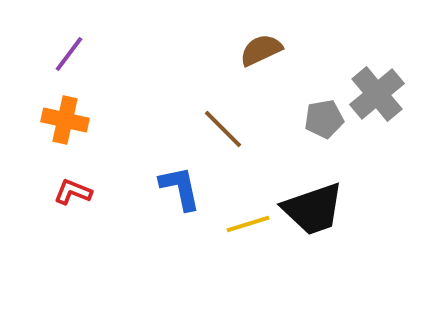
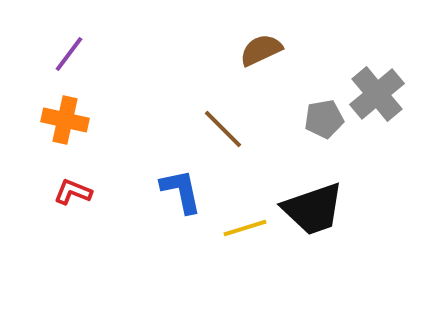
blue L-shape: moved 1 px right, 3 px down
yellow line: moved 3 px left, 4 px down
